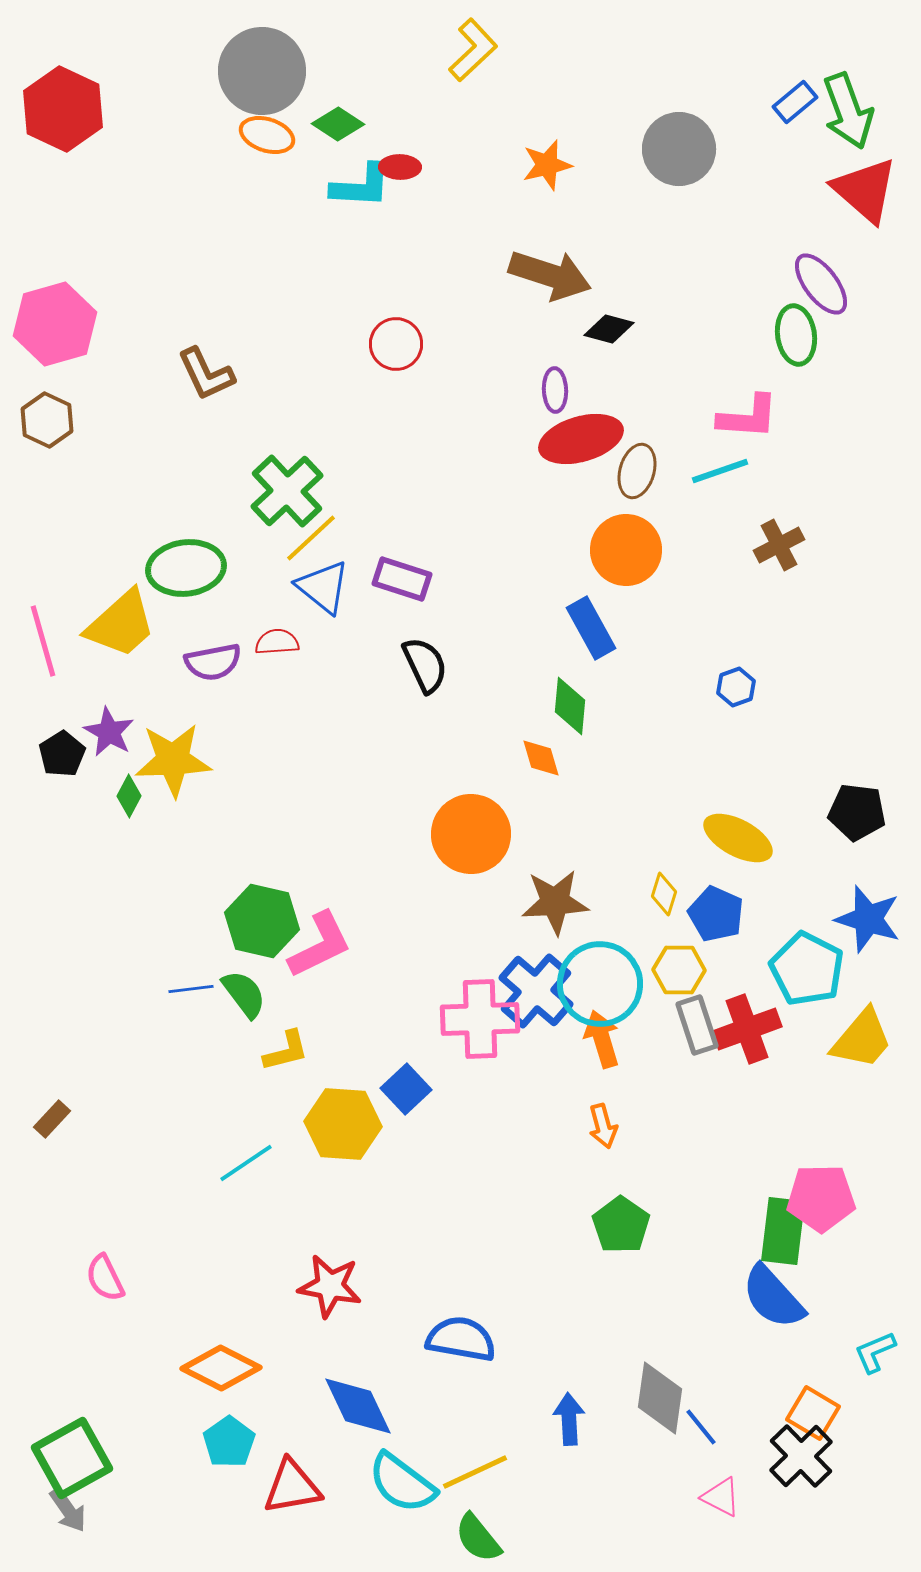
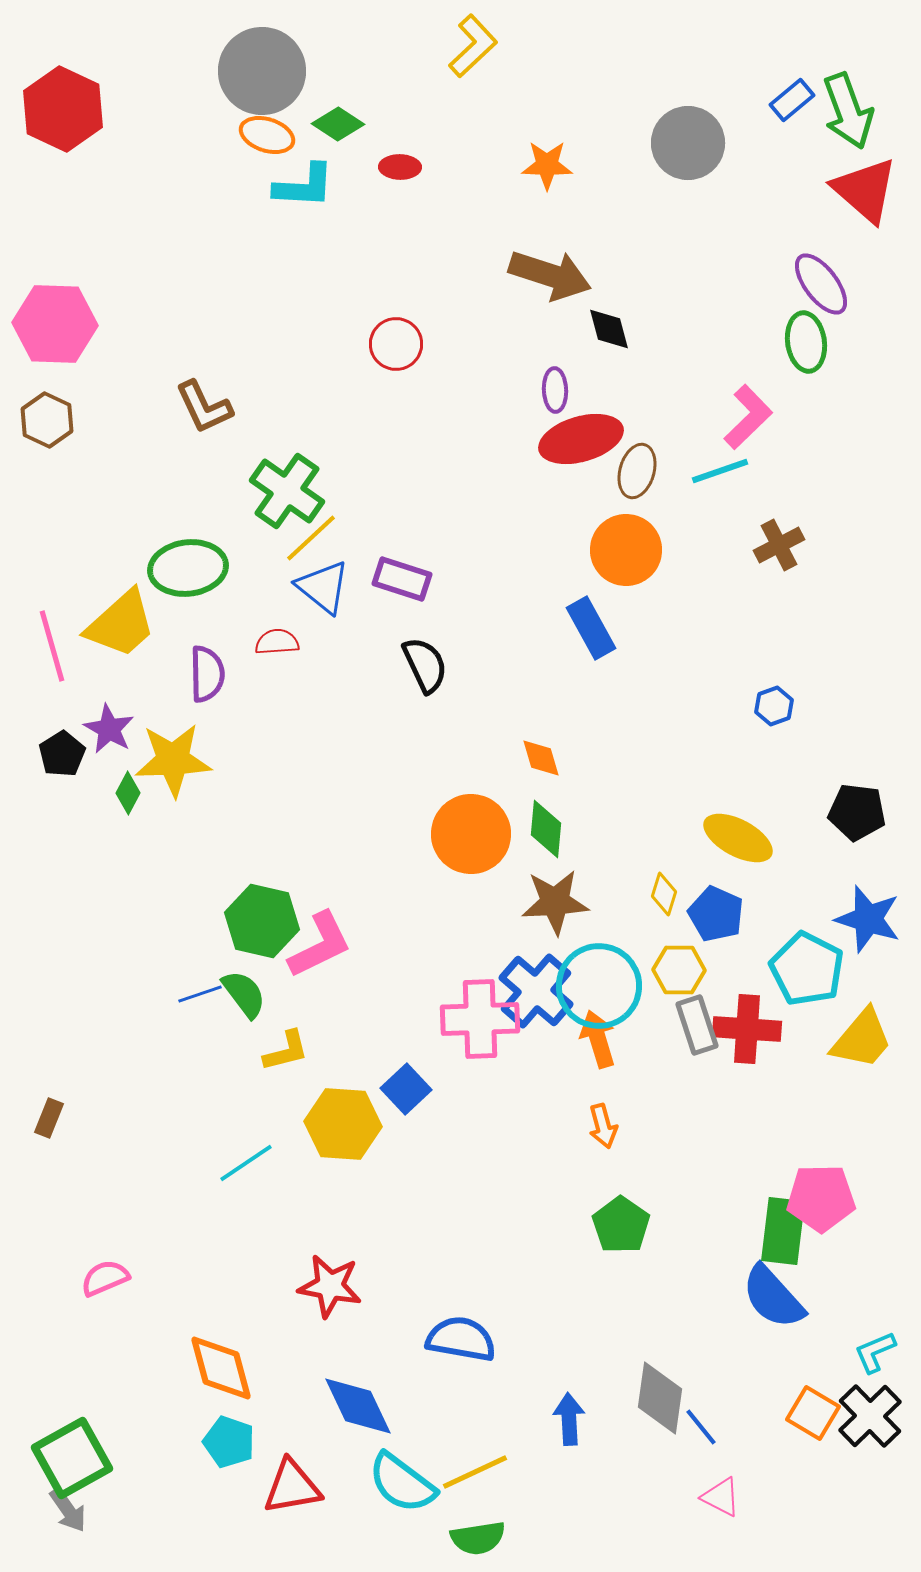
yellow L-shape at (473, 50): moved 4 px up
blue rectangle at (795, 102): moved 3 px left, 2 px up
gray circle at (679, 149): moved 9 px right, 6 px up
orange star at (547, 165): rotated 15 degrees clockwise
cyan L-shape at (361, 186): moved 57 px left
pink hexagon at (55, 324): rotated 18 degrees clockwise
black diamond at (609, 329): rotated 60 degrees clockwise
green ellipse at (796, 335): moved 10 px right, 7 px down
brown L-shape at (206, 374): moved 2 px left, 33 px down
pink L-shape at (748, 417): rotated 48 degrees counterclockwise
green cross at (287, 491): rotated 12 degrees counterclockwise
green ellipse at (186, 568): moved 2 px right
pink line at (43, 641): moved 9 px right, 5 px down
purple semicircle at (213, 662): moved 6 px left, 12 px down; rotated 80 degrees counterclockwise
blue hexagon at (736, 687): moved 38 px right, 19 px down
green diamond at (570, 706): moved 24 px left, 123 px down
purple star at (109, 732): moved 3 px up
green diamond at (129, 796): moved 1 px left, 3 px up
cyan circle at (600, 984): moved 1 px left, 2 px down
blue line at (191, 989): moved 9 px right, 5 px down; rotated 12 degrees counterclockwise
red cross at (747, 1029): rotated 24 degrees clockwise
orange arrow at (602, 1039): moved 4 px left
brown rectangle at (52, 1119): moved 3 px left, 1 px up; rotated 21 degrees counterclockwise
pink semicircle at (105, 1278): rotated 93 degrees clockwise
orange diamond at (221, 1368): rotated 48 degrees clockwise
cyan pentagon at (229, 1442): rotated 18 degrees counterclockwise
black cross at (801, 1456): moved 69 px right, 40 px up
green semicircle at (478, 1538): rotated 60 degrees counterclockwise
